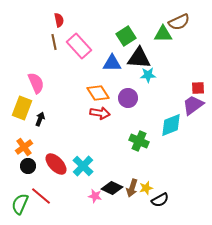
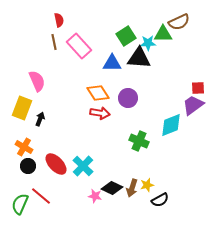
cyan star: moved 32 px up
pink semicircle: moved 1 px right, 2 px up
orange cross: rotated 24 degrees counterclockwise
yellow star: moved 1 px right, 3 px up
